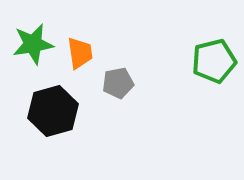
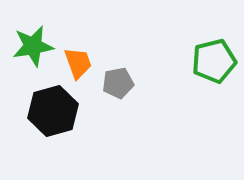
green star: moved 2 px down
orange trapezoid: moved 2 px left, 10 px down; rotated 12 degrees counterclockwise
